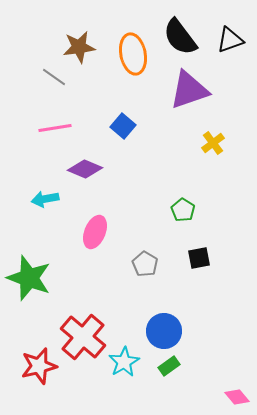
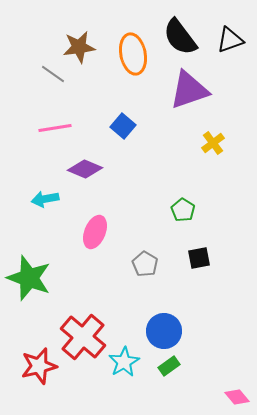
gray line: moved 1 px left, 3 px up
